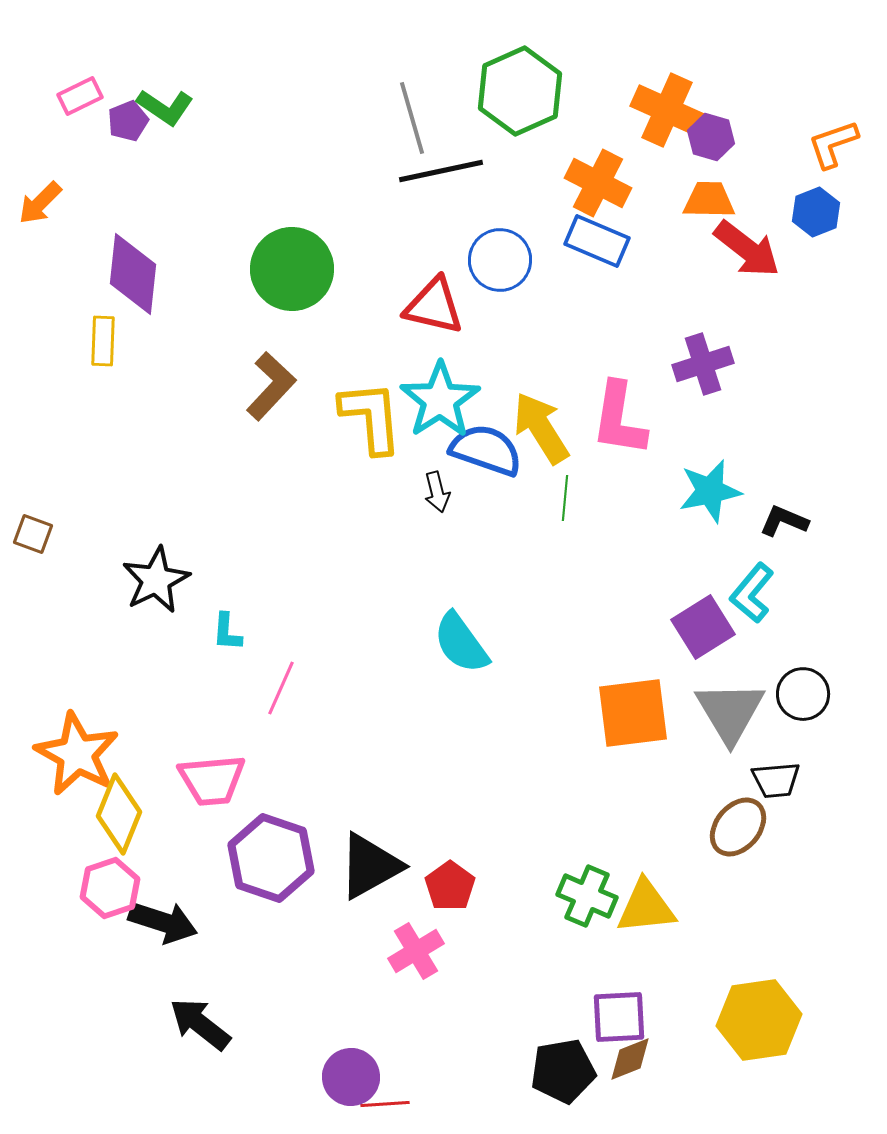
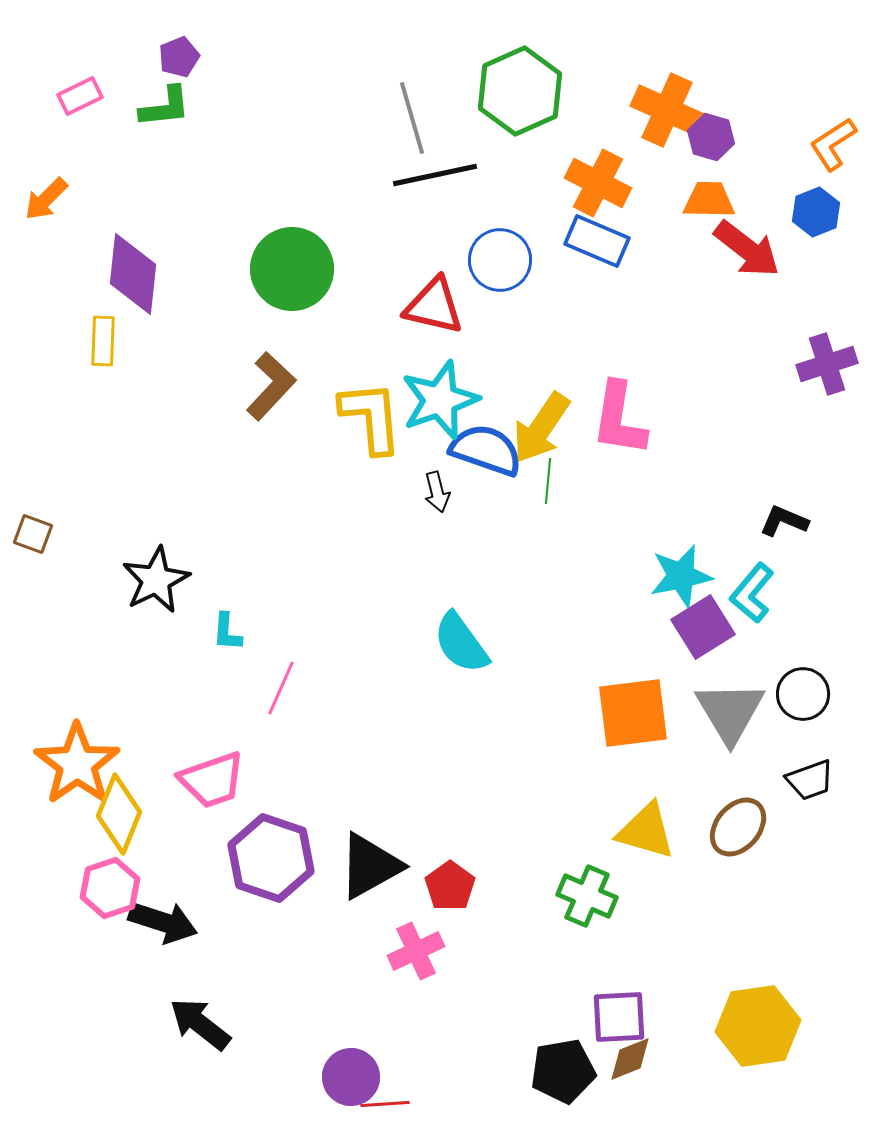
green L-shape at (165, 107): rotated 40 degrees counterclockwise
purple pentagon at (128, 121): moved 51 px right, 64 px up
orange L-shape at (833, 144): rotated 14 degrees counterclockwise
black line at (441, 171): moved 6 px left, 4 px down
orange arrow at (40, 203): moved 6 px right, 4 px up
purple cross at (703, 364): moved 124 px right
cyan star at (440, 400): rotated 14 degrees clockwise
yellow arrow at (541, 428): rotated 114 degrees counterclockwise
cyan star at (710, 491): moved 29 px left, 85 px down
green line at (565, 498): moved 17 px left, 17 px up
orange star at (77, 754): moved 10 px down; rotated 8 degrees clockwise
pink trapezoid at (212, 780): rotated 14 degrees counterclockwise
black trapezoid at (776, 780): moved 34 px right; rotated 15 degrees counterclockwise
yellow triangle at (646, 907): moved 76 px up; rotated 22 degrees clockwise
pink cross at (416, 951): rotated 6 degrees clockwise
yellow hexagon at (759, 1020): moved 1 px left, 6 px down
